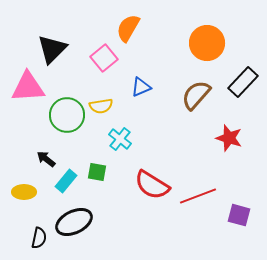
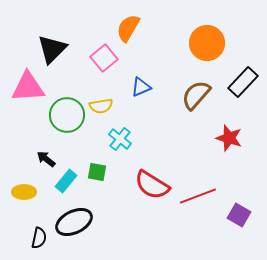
purple square: rotated 15 degrees clockwise
